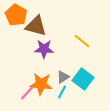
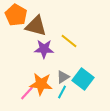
yellow line: moved 13 px left
